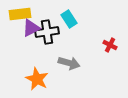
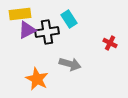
purple triangle: moved 4 px left, 2 px down
red cross: moved 2 px up
gray arrow: moved 1 px right, 1 px down
